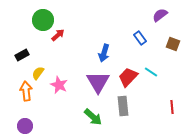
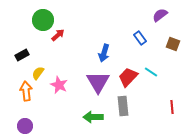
green arrow: rotated 138 degrees clockwise
